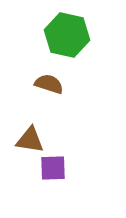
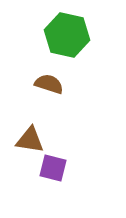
purple square: rotated 16 degrees clockwise
